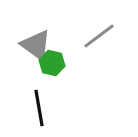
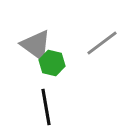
gray line: moved 3 px right, 7 px down
black line: moved 7 px right, 1 px up
